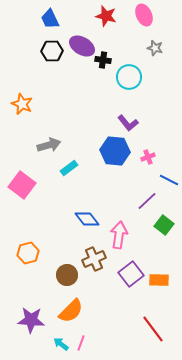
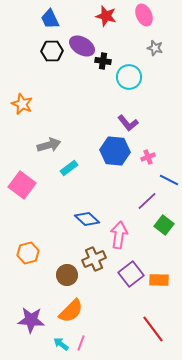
black cross: moved 1 px down
blue diamond: rotated 10 degrees counterclockwise
